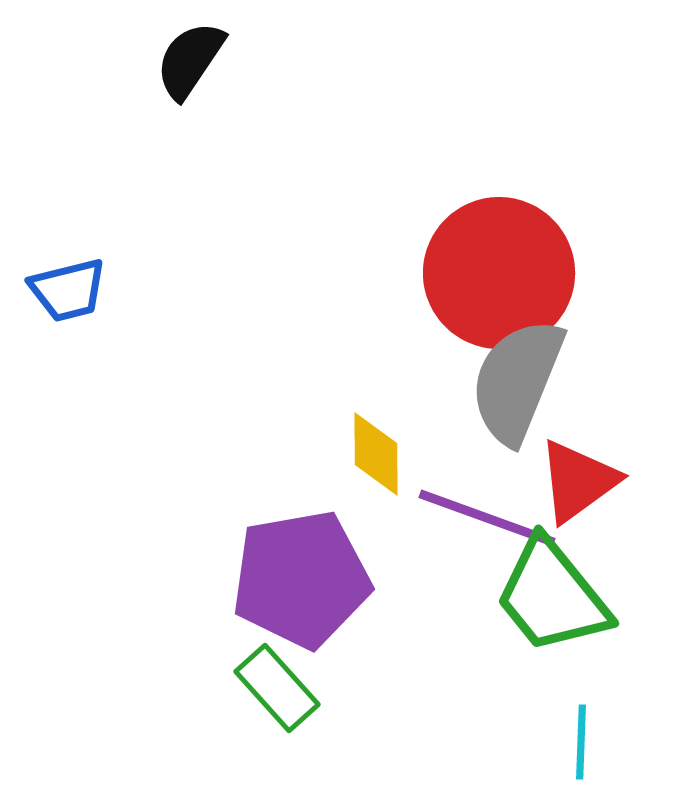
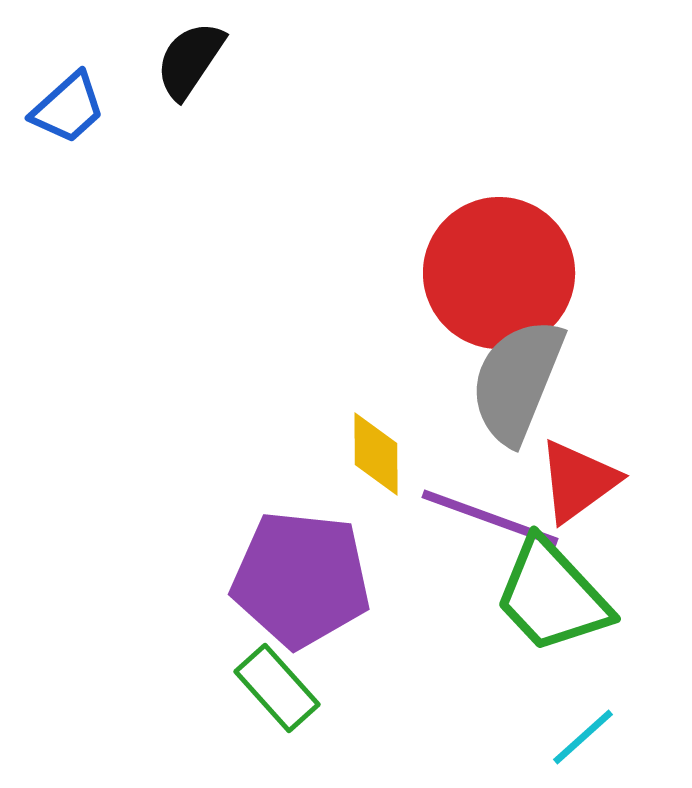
blue trapezoid: moved 182 px up; rotated 28 degrees counterclockwise
purple line: moved 3 px right
purple pentagon: rotated 16 degrees clockwise
green trapezoid: rotated 4 degrees counterclockwise
cyan line: moved 2 px right, 5 px up; rotated 46 degrees clockwise
